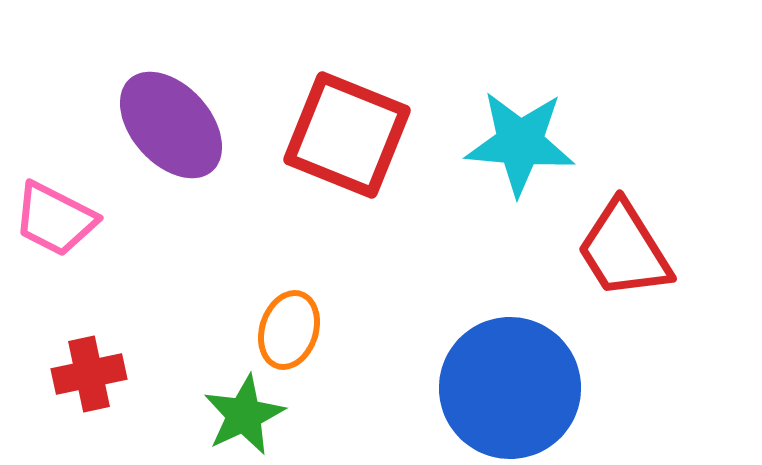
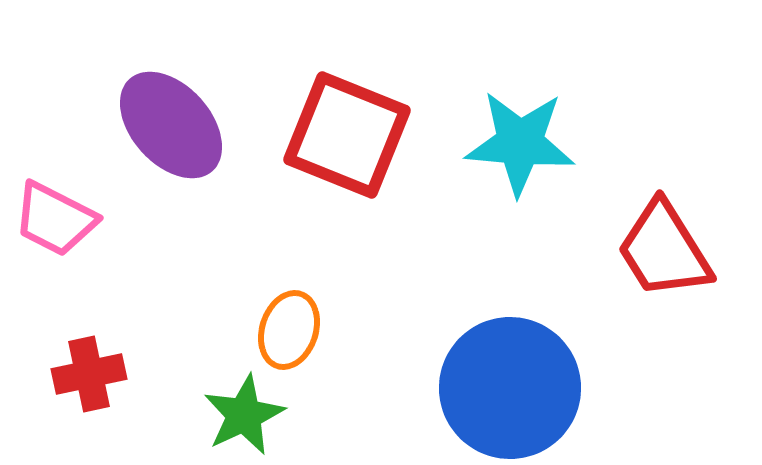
red trapezoid: moved 40 px right
